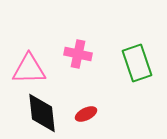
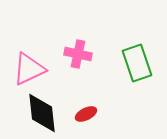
pink triangle: rotated 24 degrees counterclockwise
